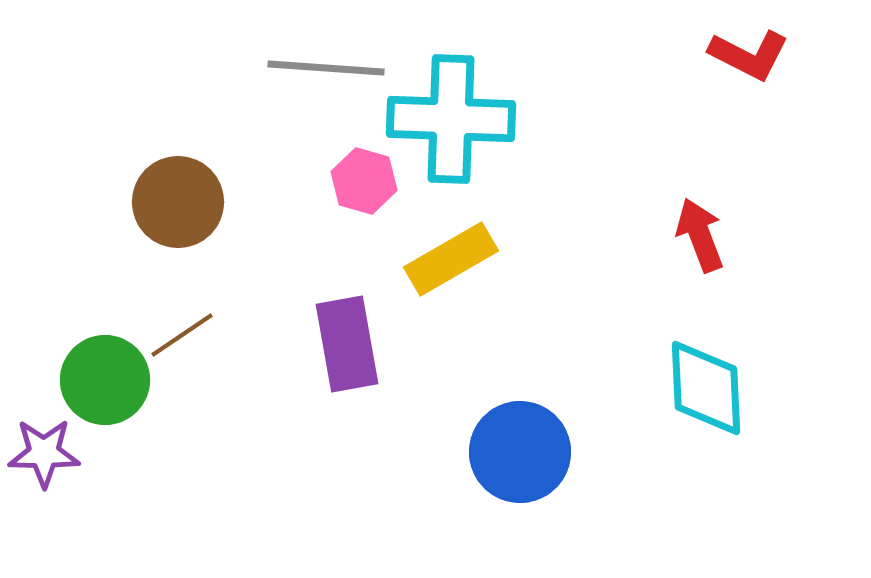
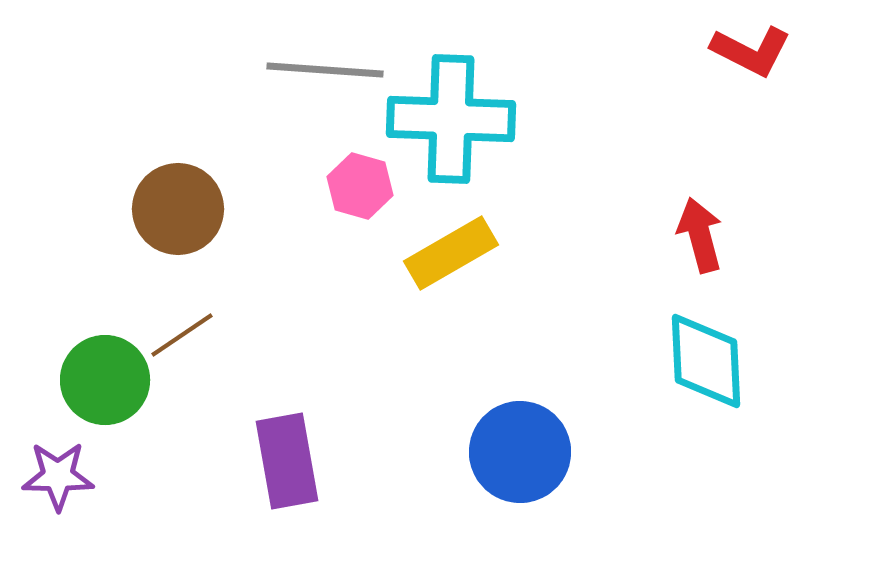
red L-shape: moved 2 px right, 4 px up
gray line: moved 1 px left, 2 px down
pink hexagon: moved 4 px left, 5 px down
brown circle: moved 7 px down
red arrow: rotated 6 degrees clockwise
yellow rectangle: moved 6 px up
purple rectangle: moved 60 px left, 117 px down
cyan diamond: moved 27 px up
purple star: moved 14 px right, 23 px down
